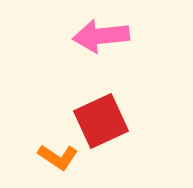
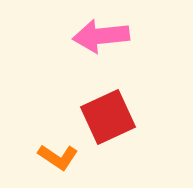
red square: moved 7 px right, 4 px up
